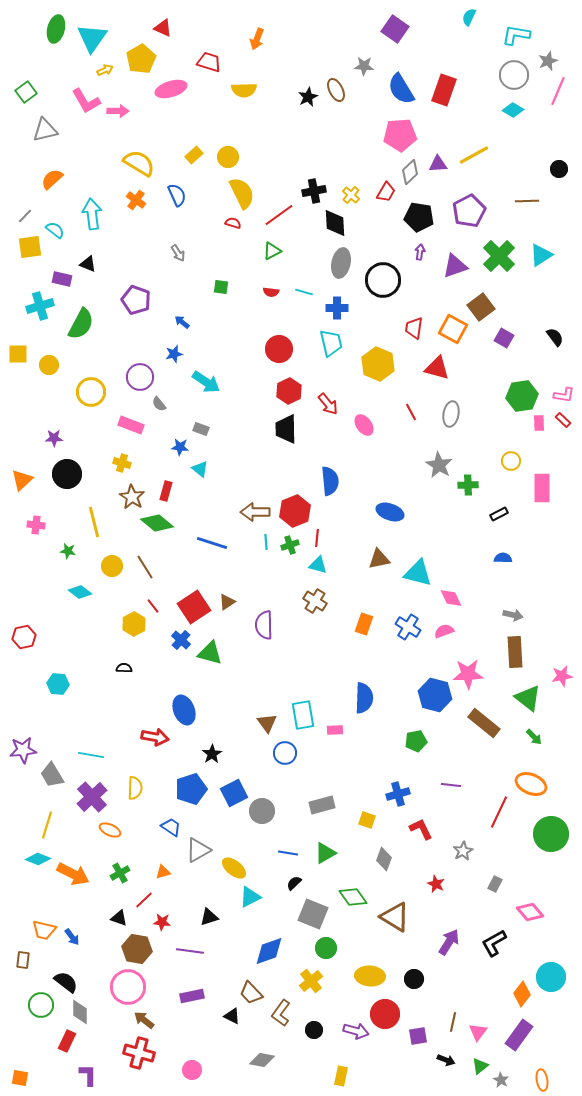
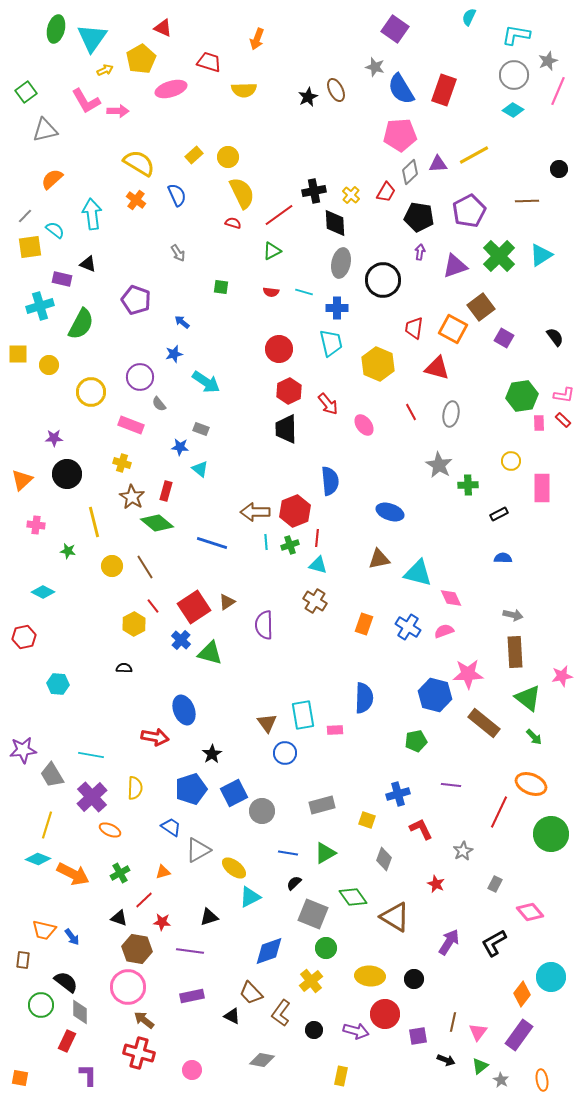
gray star at (364, 66): moved 11 px right, 1 px down; rotated 12 degrees clockwise
cyan diamond at (80, 592): moved 37 px left; rotated 10 degrees counterclockwise
